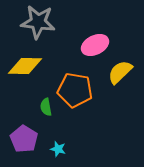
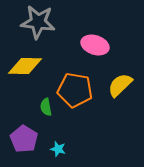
pink ellipse: rotated 44 degrees clockwise
yellow semicircle: moved 13 px down
